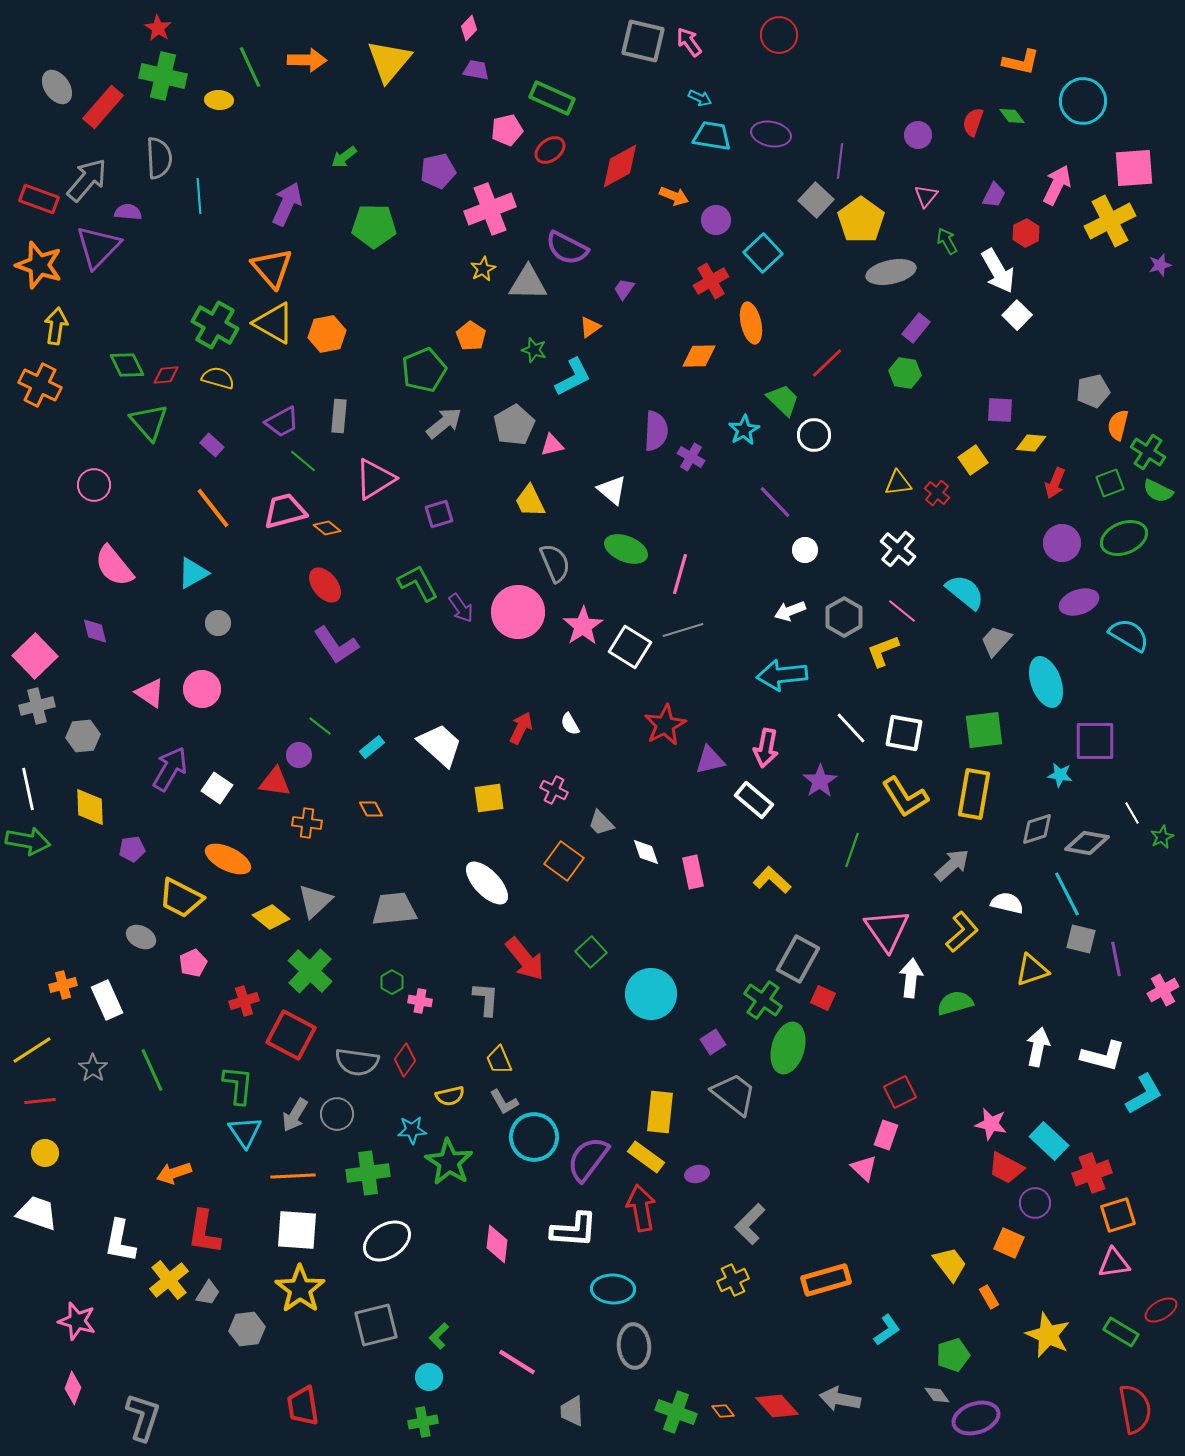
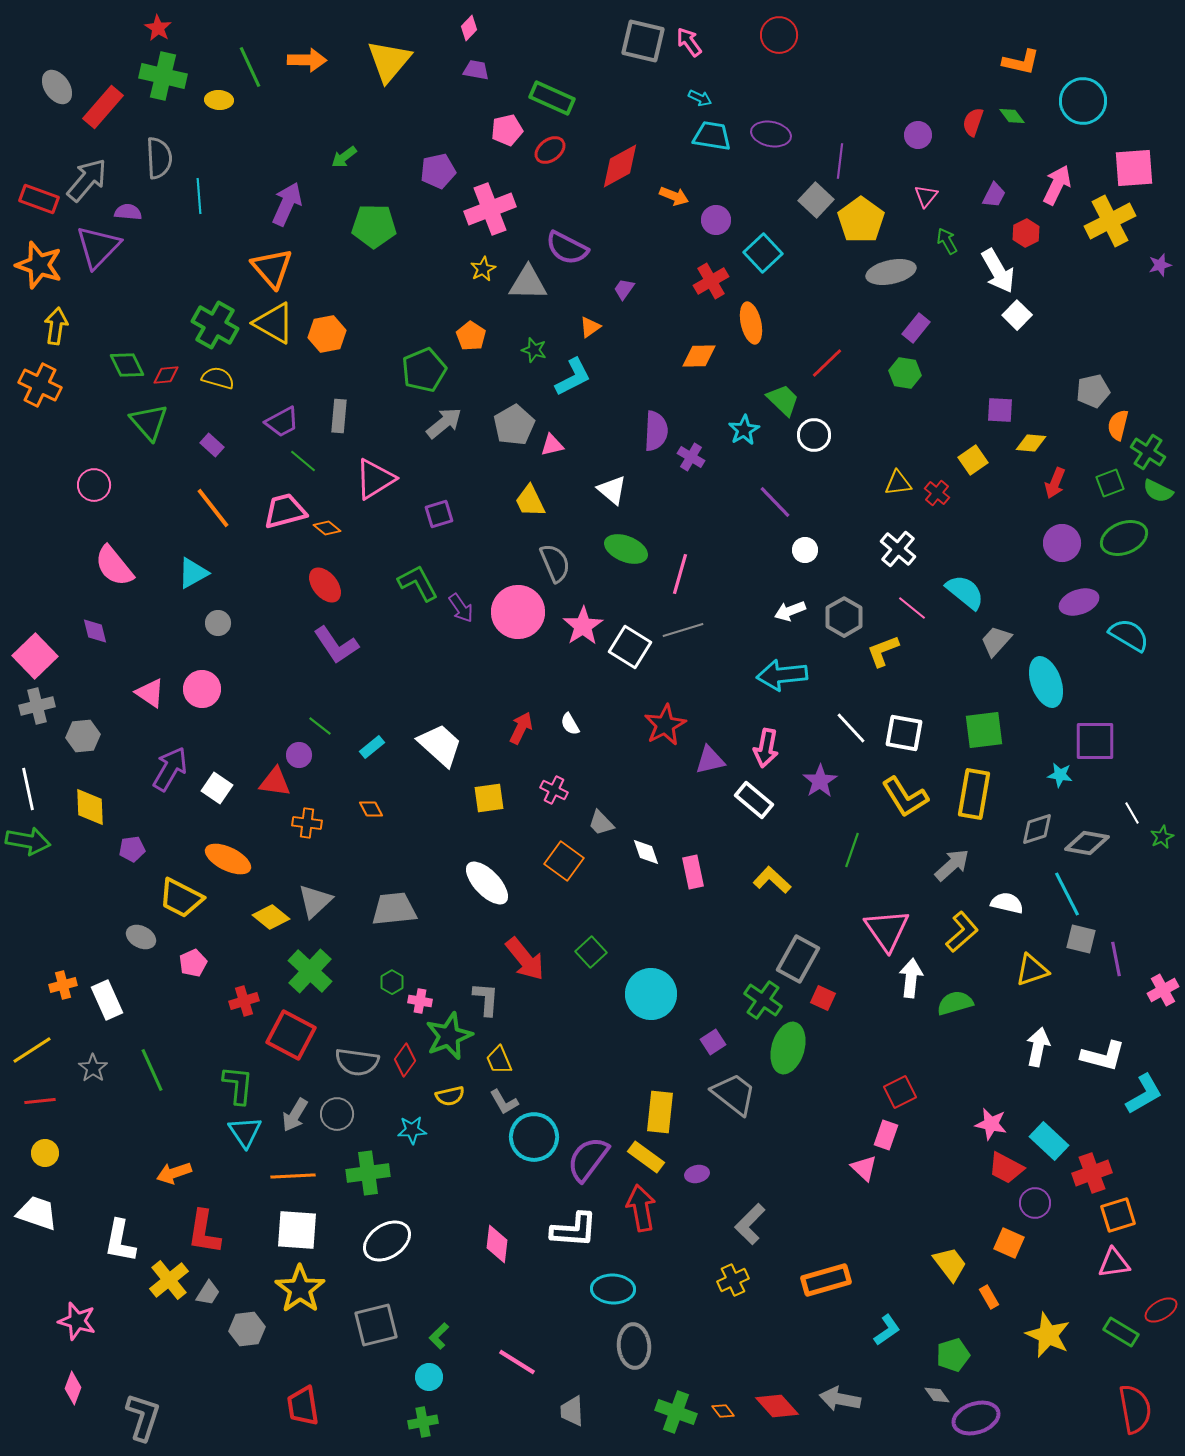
pink line at (902, 611): moved 10 px right, 3 px up
green star at (449, 1162): moved 126 px up; rotated 18 degrees clockwise
